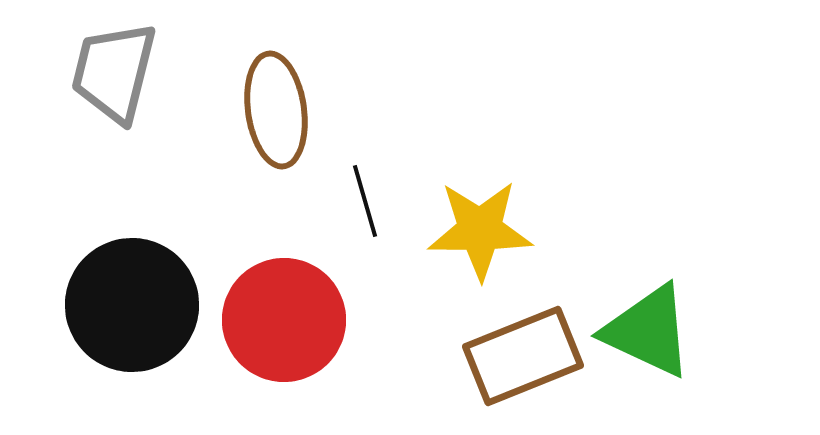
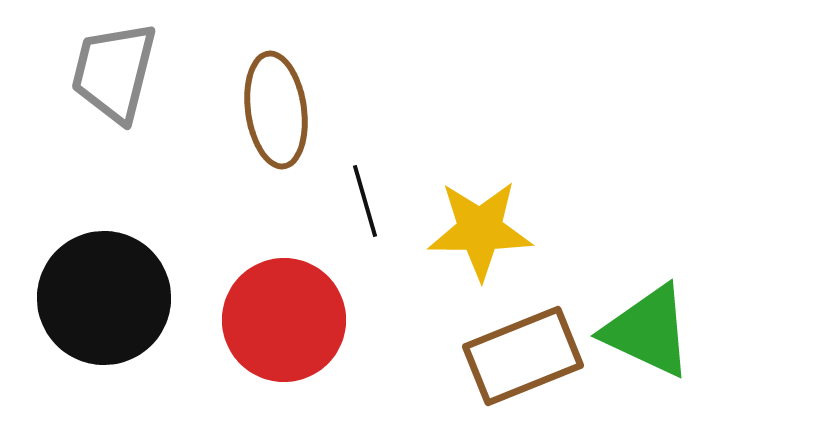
black circle: moved 28 px left, 7 px up
